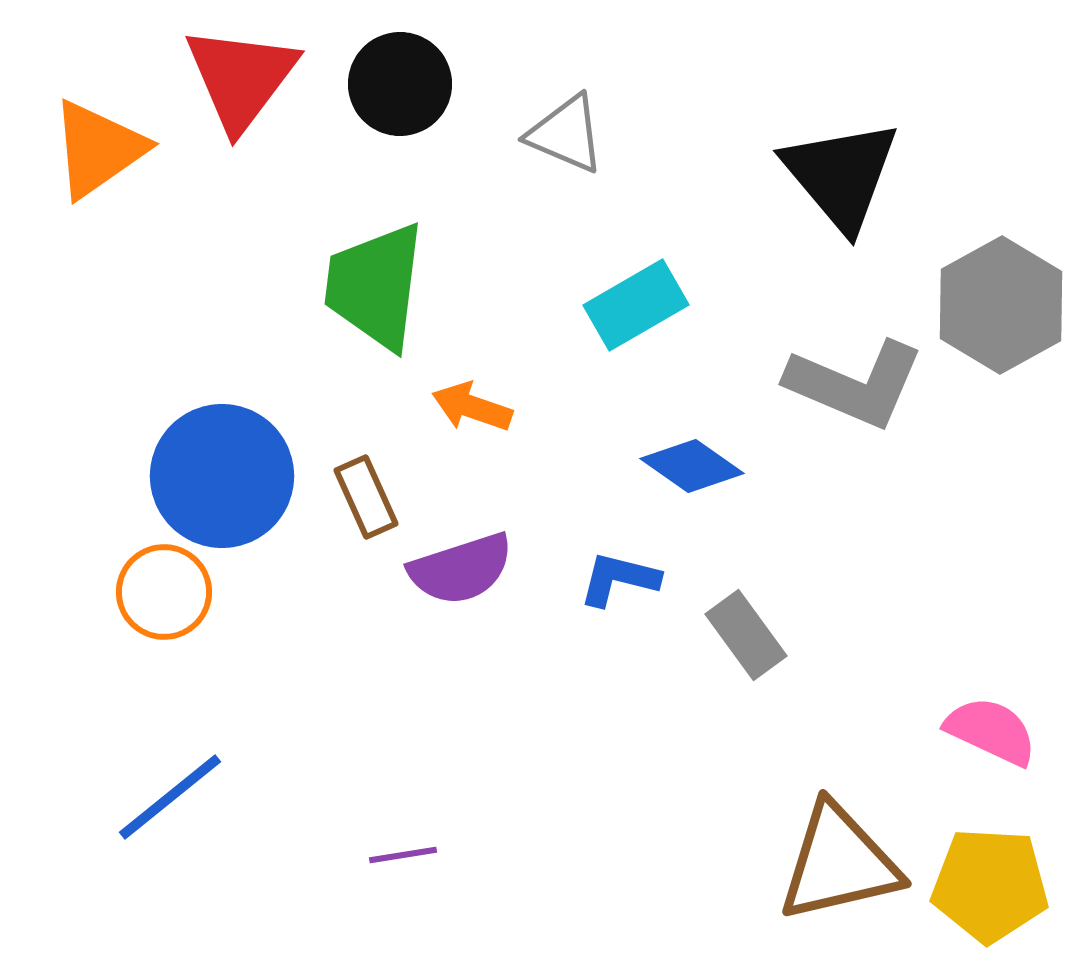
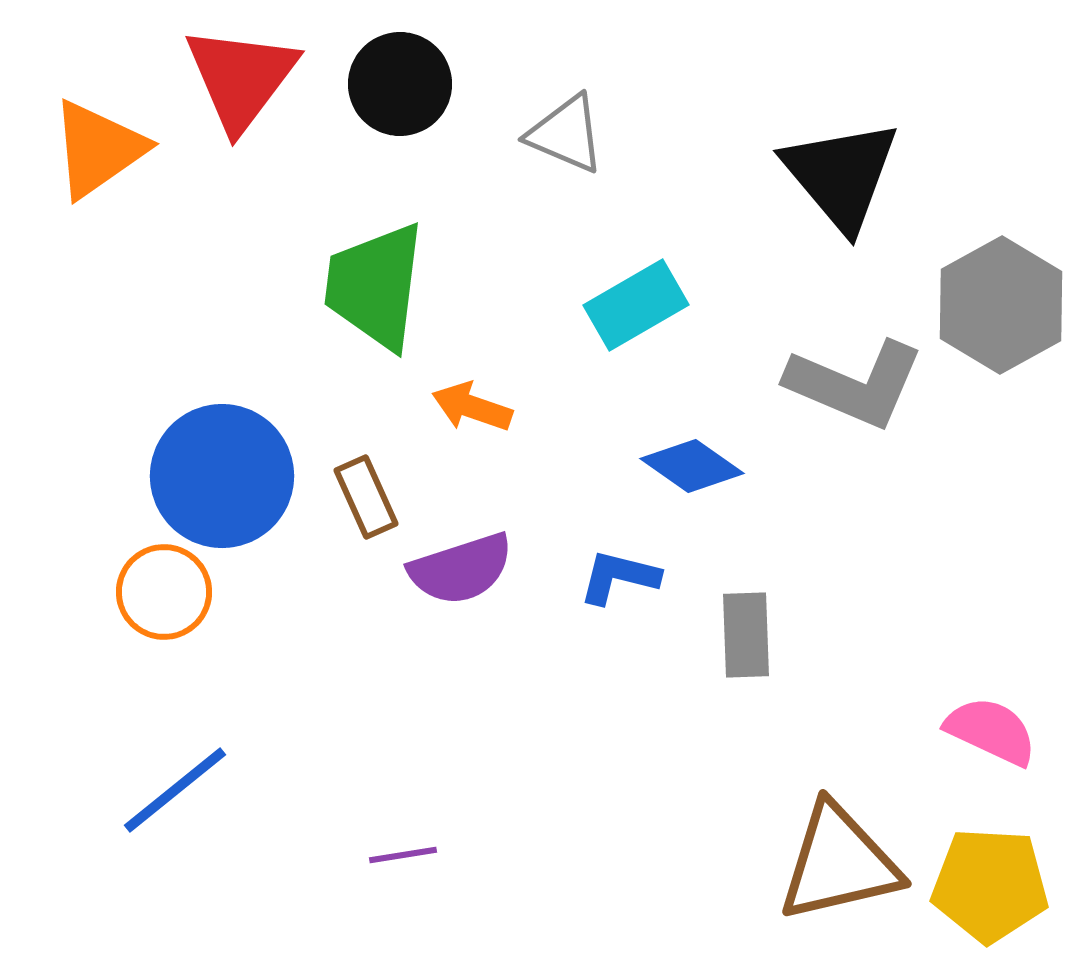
blue L-shape: moved 2 px up
gray rectangle: rotated 34 degrees clockwise
blue line: moved 5 px right, 7 px up
